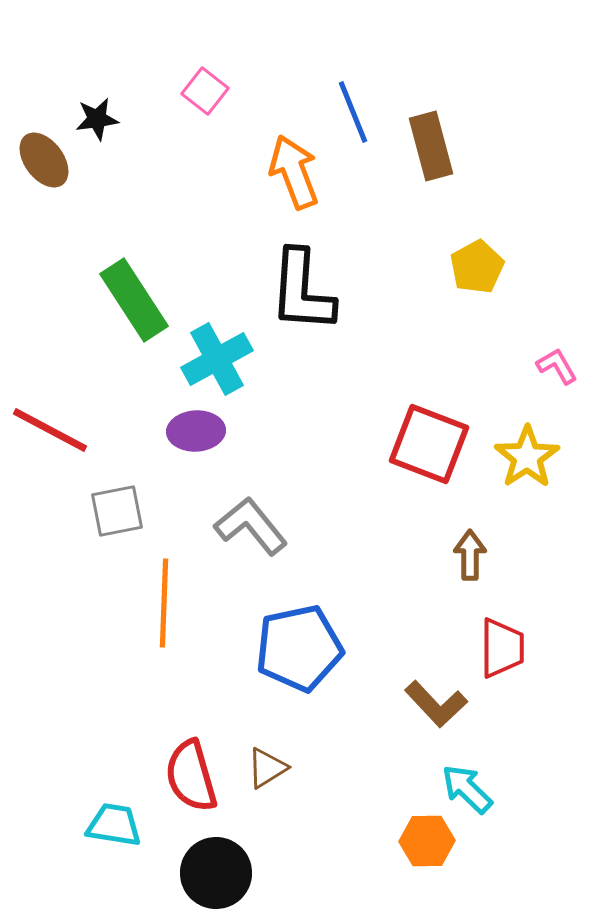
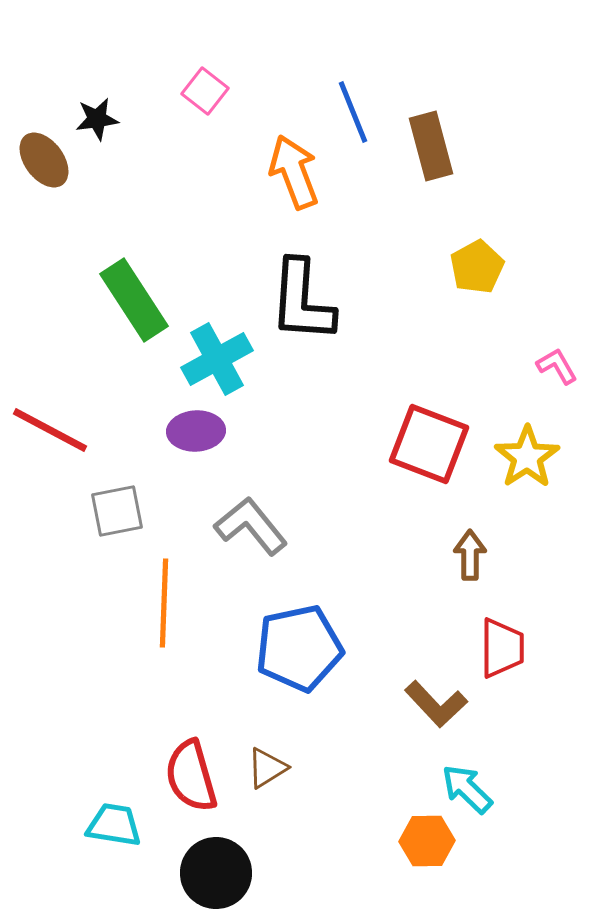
black L-shape: moved 10 px down
